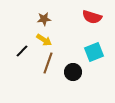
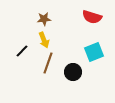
yellow arrow: rotated 35 degrees clockwise
